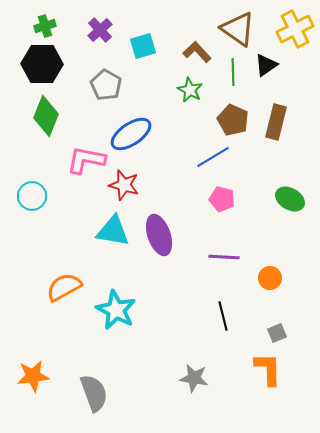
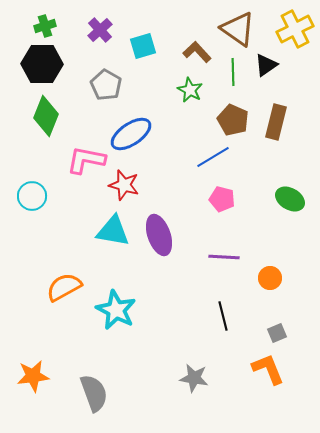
orange L-shape: rotated 21 degrees counterclockwise
